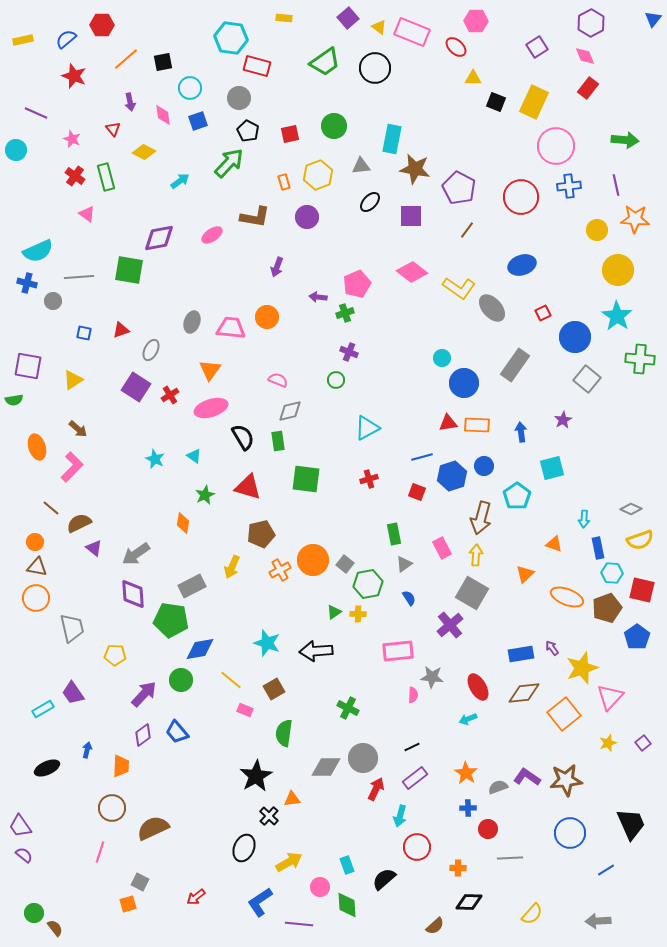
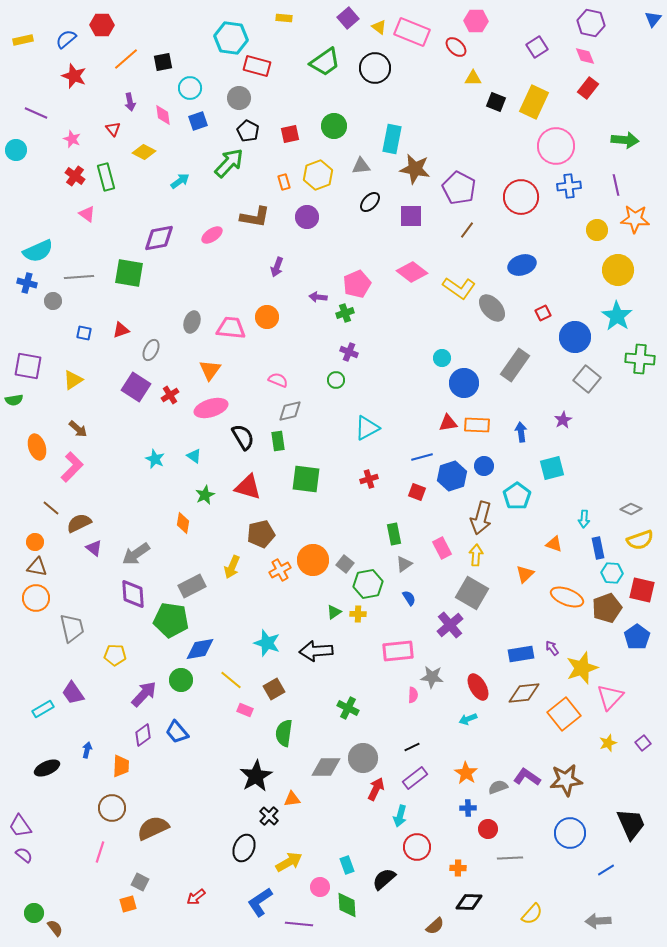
purple hexagon at (591, 23): rotated 20 degrees counterclockwise
green square at (129, 270): moved 3 px down
